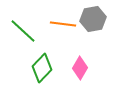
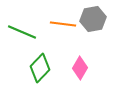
green line: moved 1 px left, 1 px down; rotated 20 degrees counterclockwise
green diamond: moved 2 px left
